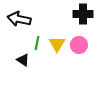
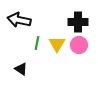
black cross: moved 5 px left, 8 px down
black arrow: moved 1 px down
black triangle: moved 2 px left, 9 px down
